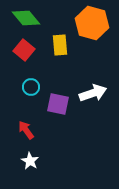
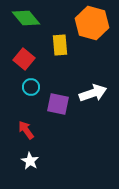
red square: moved 9 px down
